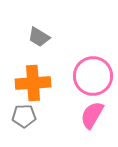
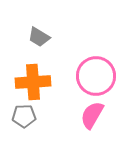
pink circle: moved 3 px right
orange cross: moved 1 px up
